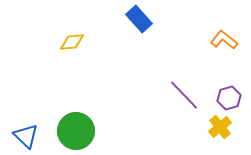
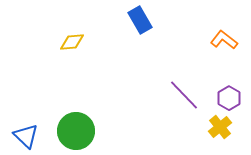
blue rectangle: moved 1 px right, 1 px down; rotated 12 degrees clockwise
purple hexagon: rotated 15 degrees counterclockwise
